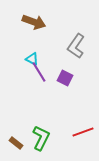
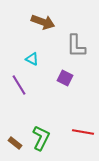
brown arrow: moved 9 px right
gray L-shape: rotated 35 degrees counterclockwise
purple line: moved 20 px left, 13 px down
red line: rotated 30 degrees clockwise
brown rectangle: moved 1 px left
